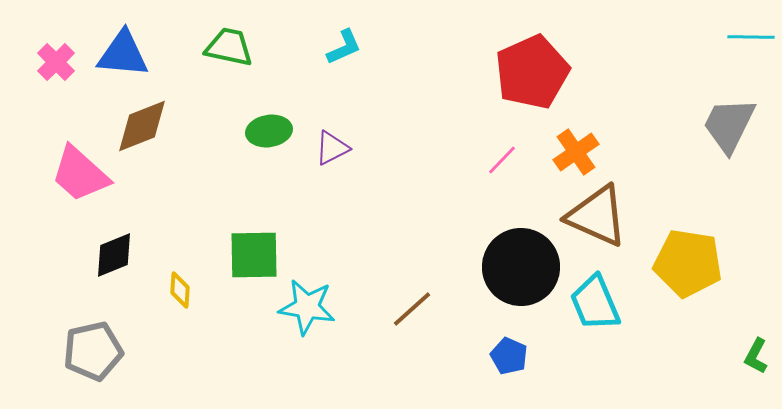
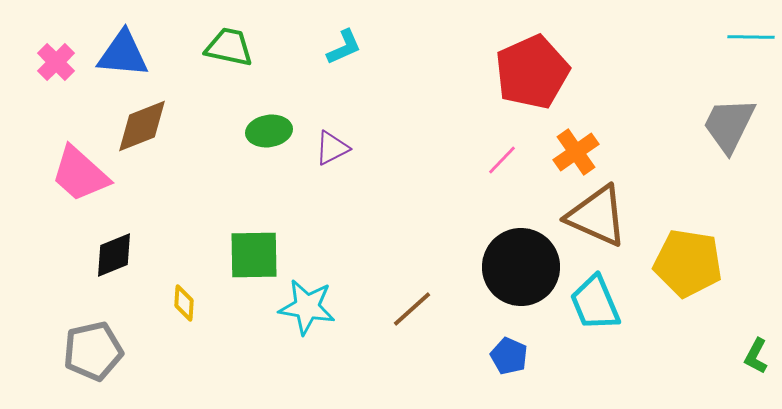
yellow diamond: moved 4 px right, 13 px down
